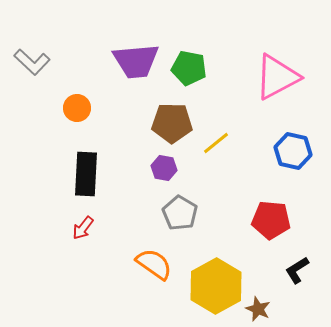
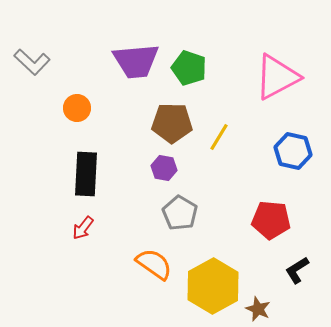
green pentagon: rotated 8 degrees clockwise
yellow line: moved 3 px right, 6 px up; rotated 20 degrees counterclockwise
yellow hexagon: moved 3 px left
